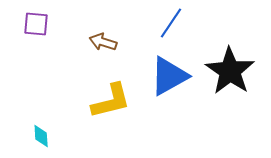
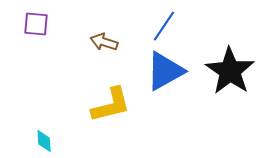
blue line: moved 7 px left, 3 px down
brown arrow: moved 1 px right
blue triangle: moved 4 px left, 5 px up
yellow L-shape: moved 4 px down
cyan diamond: moved 3 px right, 5 px down
